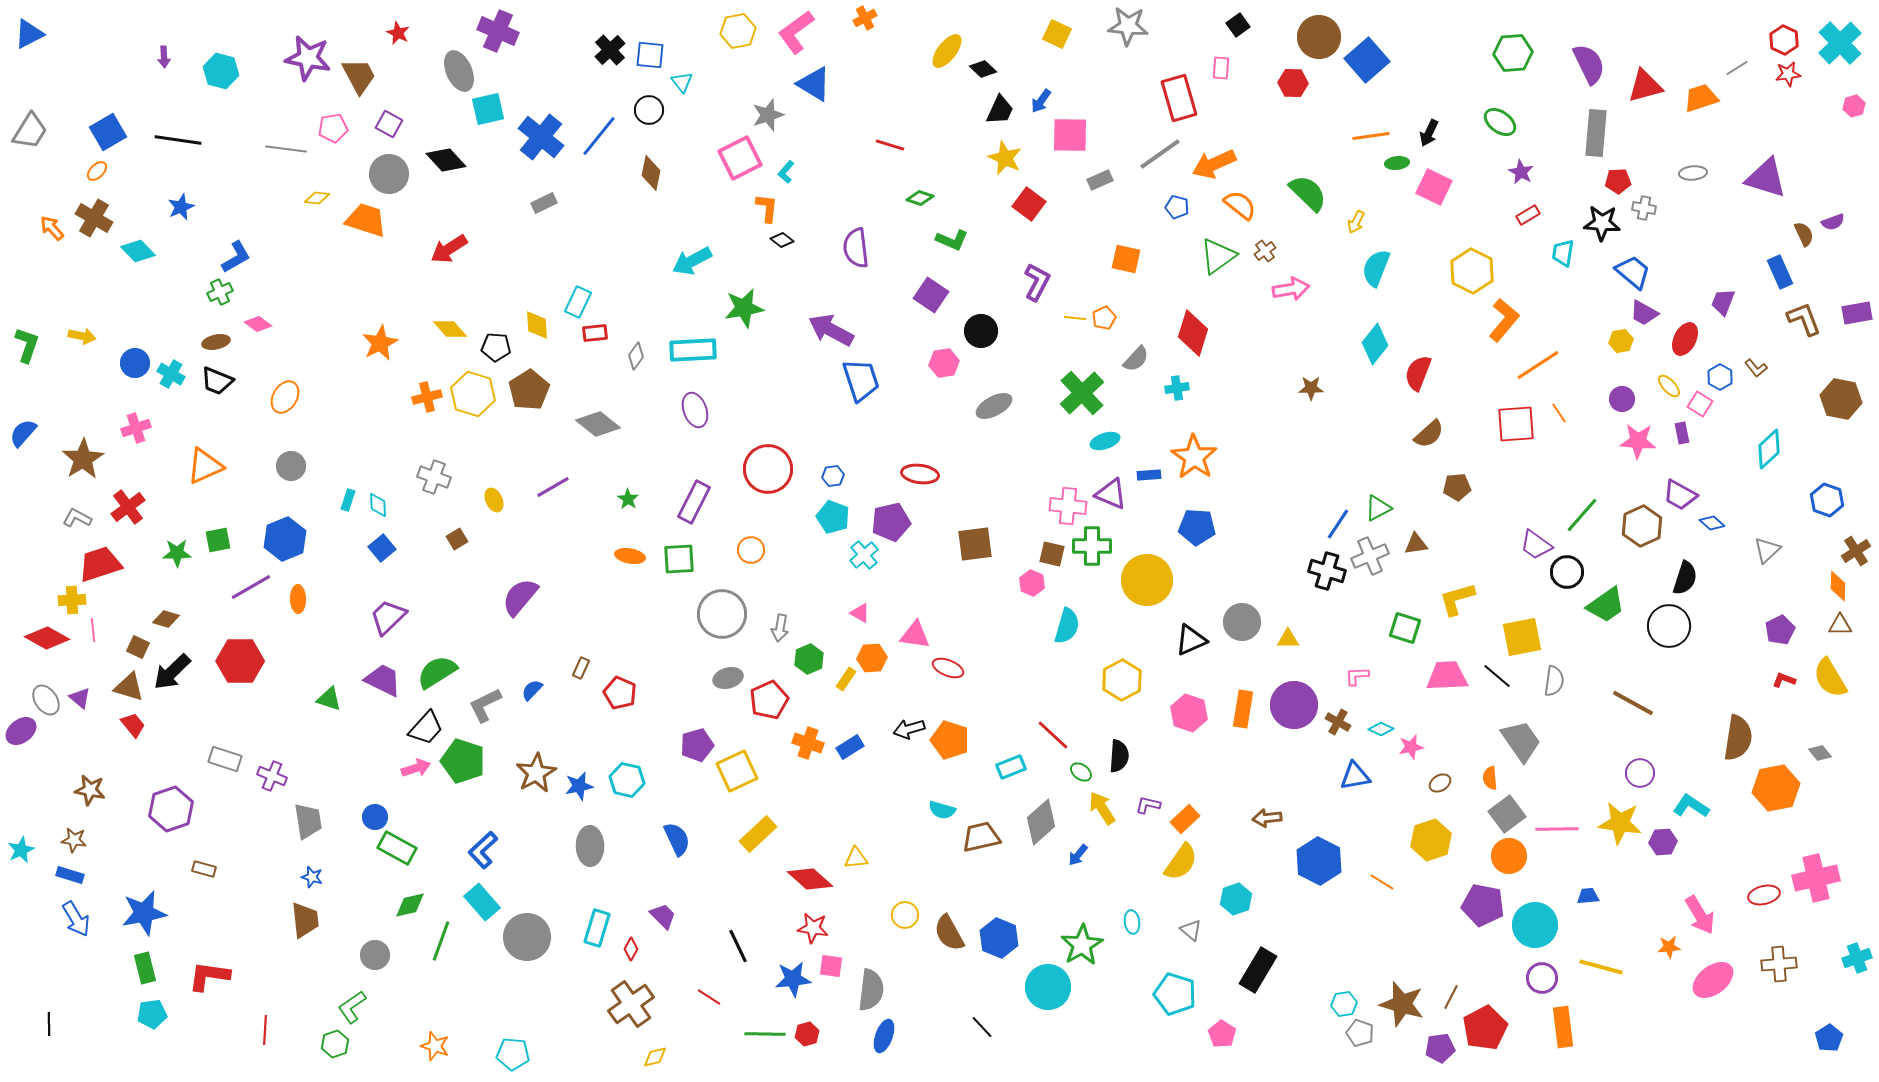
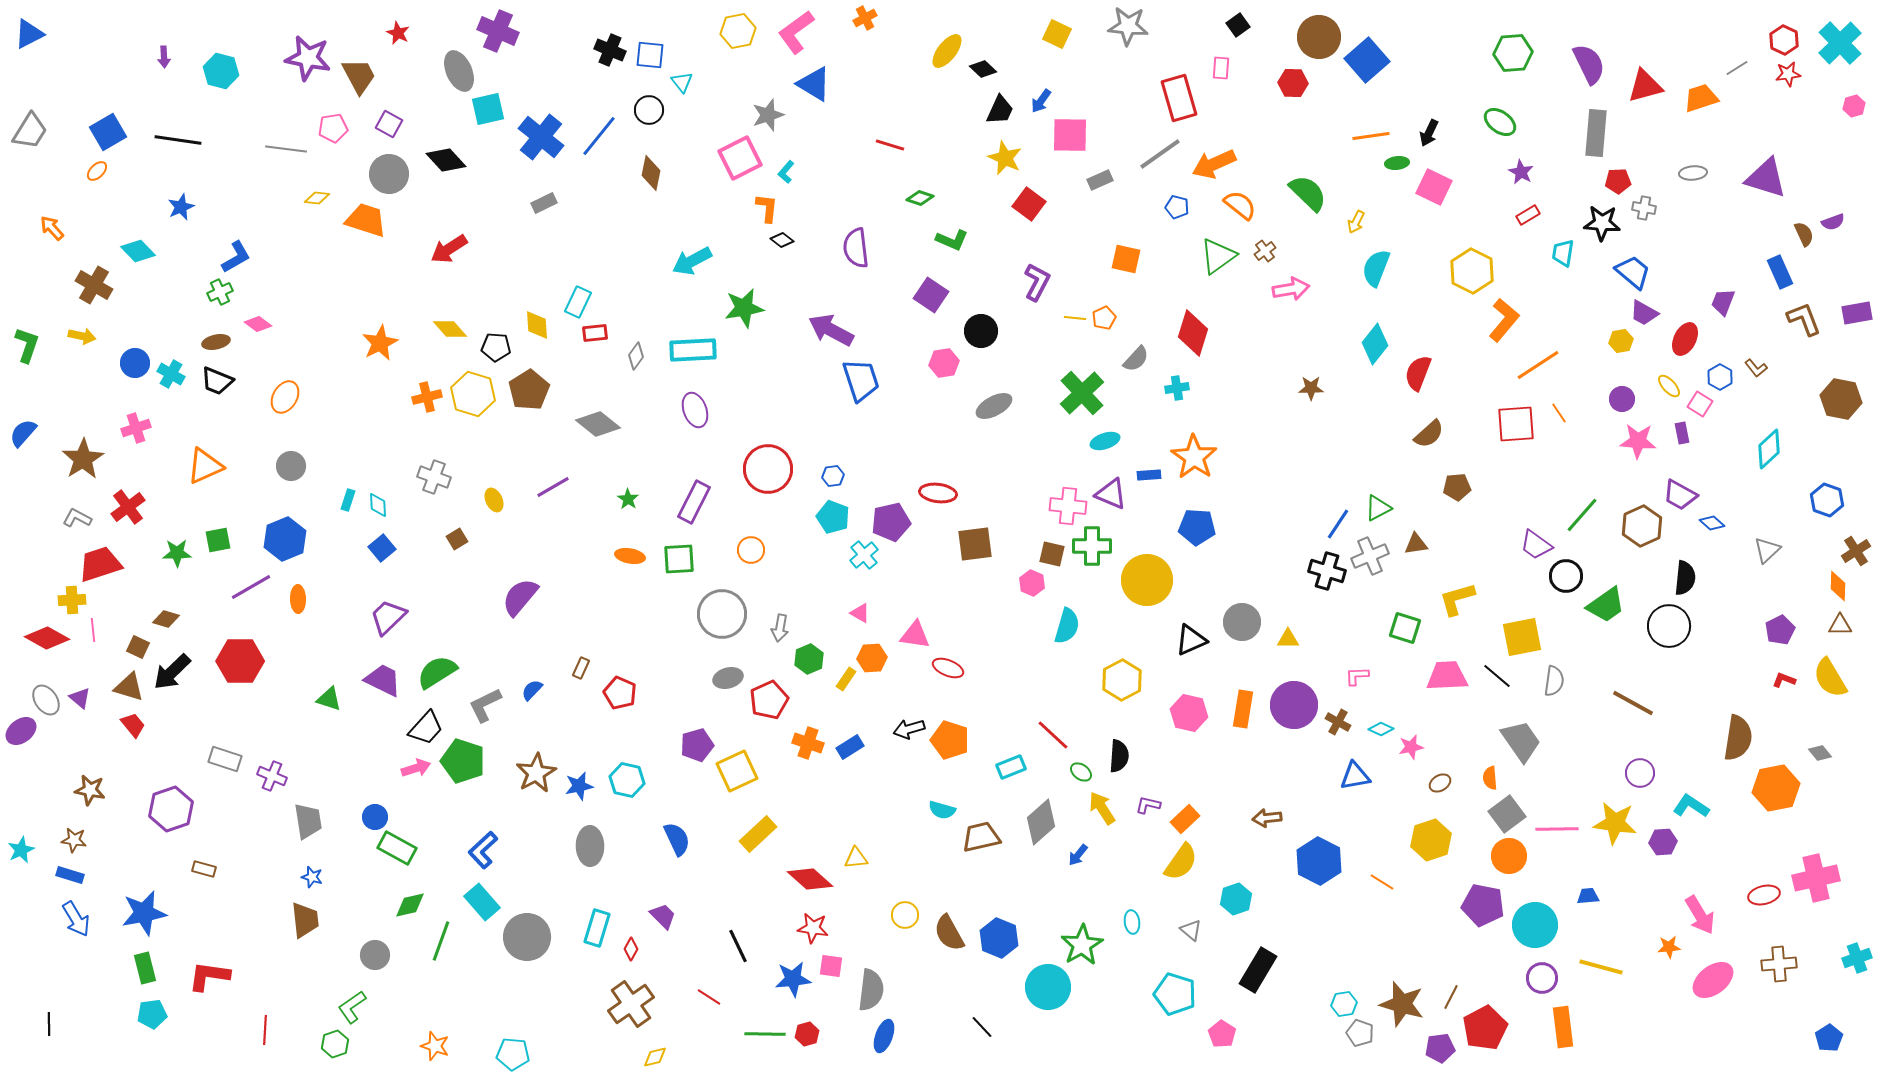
black cross at (610, 50): rotated 24 degrees counterclockwise
brown cross at (94, 218): moved 67 px down
red ellipse at (920, 474): moved 18 px right, 19 px down
black circle at (1567, 572): moved 1 px left, 4 px down
black semicircle at (1685, 578): rotated 12 degrees counterclockwise
pink hexagon at (1189, 713): rotated 6 degrees counterclockwise
yellow star at (1620, 823): moved 5 px left
